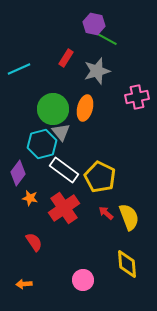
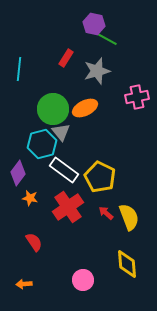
cyan line: rotated 60 degrees counterclockwise
orange ellipse: rotated 50 degrees clockwise
red cross: moved 4 px right, 1 px up
